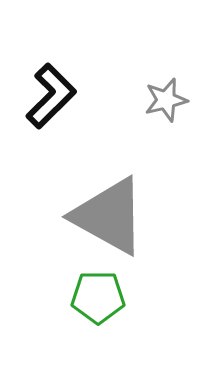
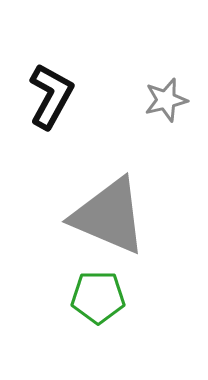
black L-shape: rotated 16 degrees counterclockwise
gray triangle: rotated 6 degrees counterclockwise
